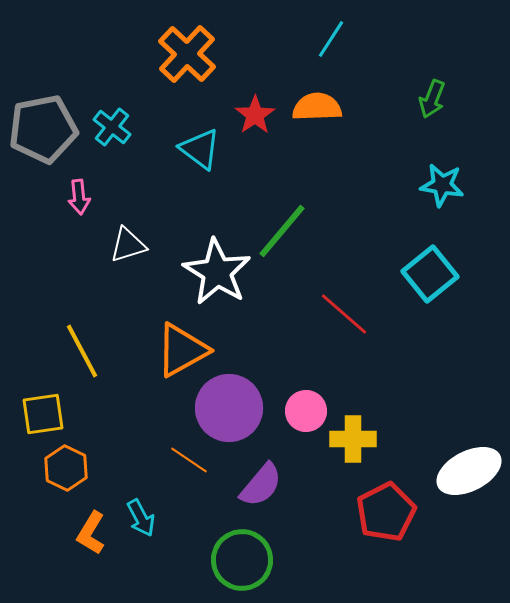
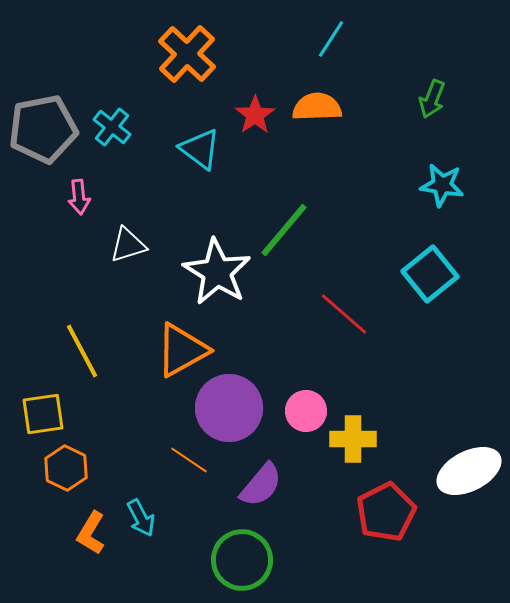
green line: moved 2 px right, 1 px up
